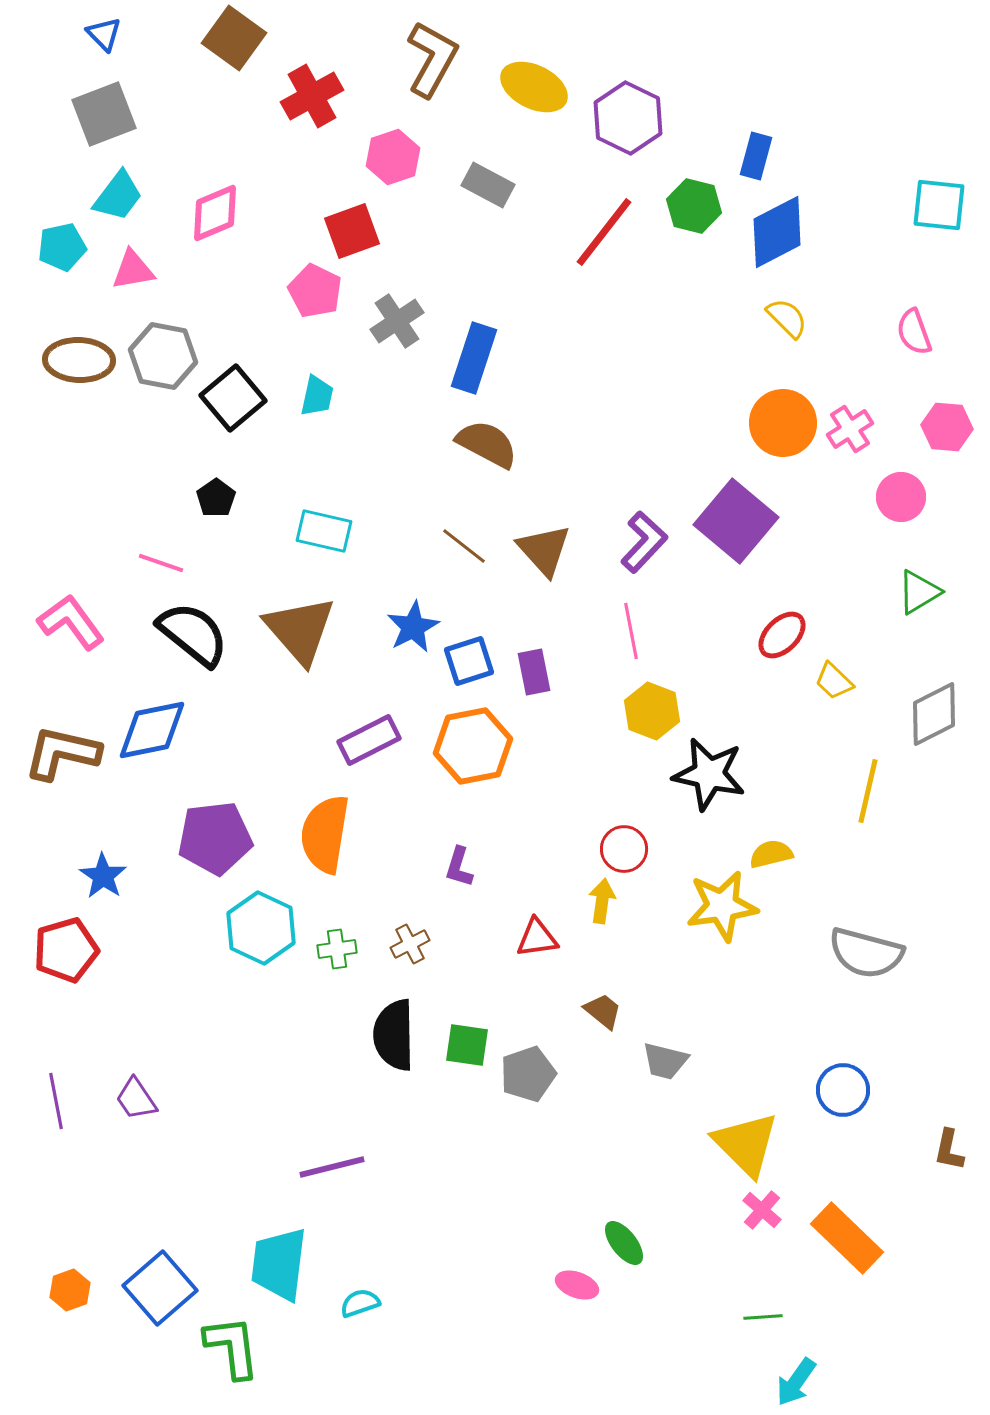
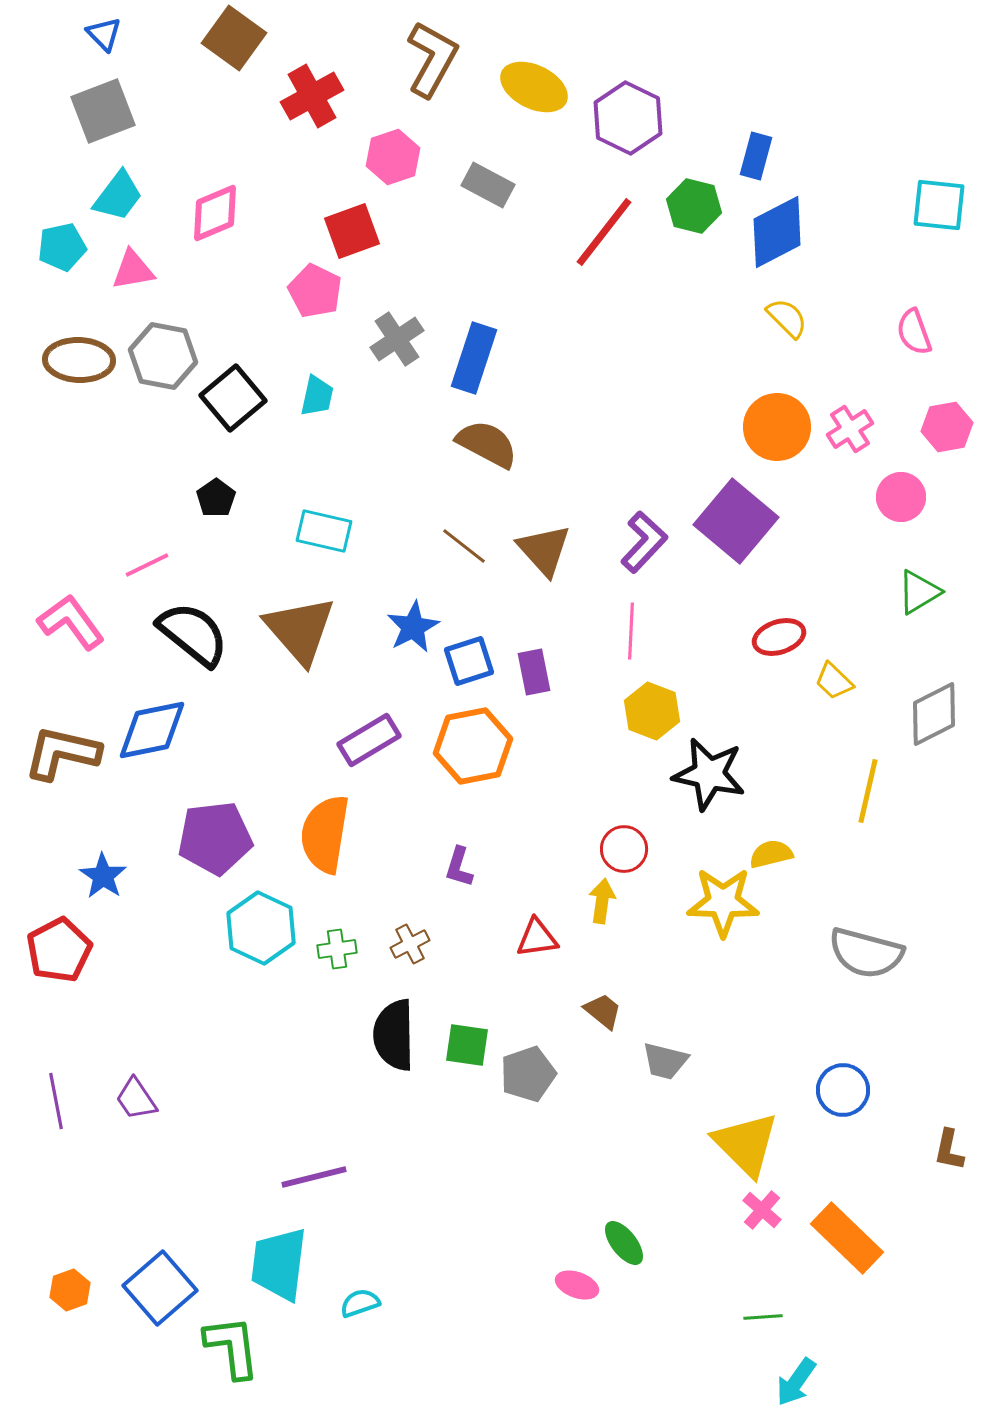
gray square at (104, 114): moved 1 px left, 3 px up
gray cross at (397, 321): moved 18 px down
orange circle at (783, 423): moved 6 px left, 4 px down
pink hexagon at (947, 427): rotated 15 degrees counterclockwise
pink line at (161, 563): moved 14 px left, 2 px down; rotated 45 degrees counterclockwise
pink line at (631, 631): rotated 14 degrees clockwise
red ellipse at (782, 635): moved 3 px left, 2 px down; rotated 27 degrees clockwise
purple rectangle at (369, 740): rotated 4 degrees counterclockwise
yellow star at (722, 906): moved 1 px right, 4 px up; rotated 10 degrees clockwise
red pentagon at (66, 950): moved 7 px left; rotated 12 degrees counterclockwise
purple line at (332, 1167): moved 18 px left, 10 px down
